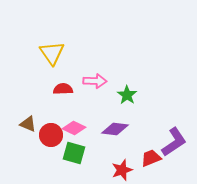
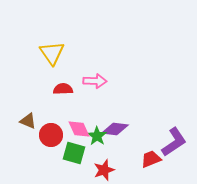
green star: moved 30 px left, 41 px down
brown triangle: moved 3 px up
pink diamond: moved 5 px right, 1 px down; rotated 40 degrees clockwise
red trapezoid: moved 1 px down
red star: moved 18 px left
